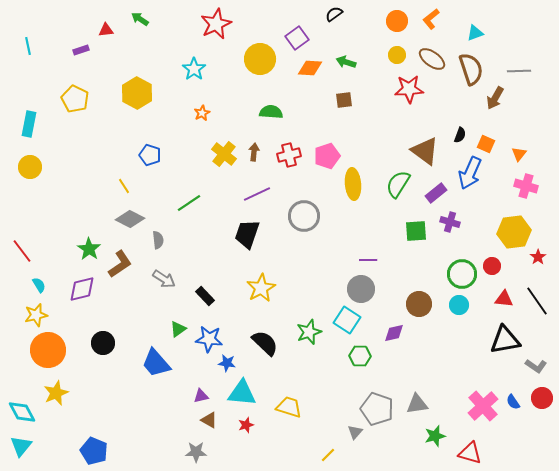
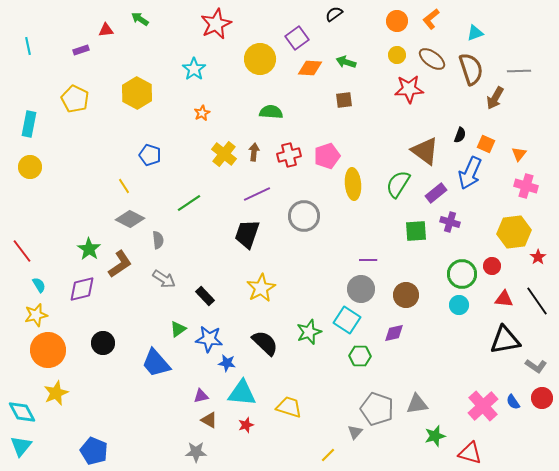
brown circle at (419, 304): moved 13 px left, 9 px up
